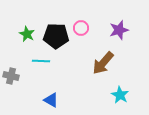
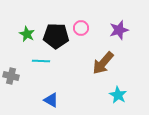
cyan star: moved 2 px left
